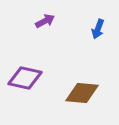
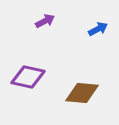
blue arrow: rotated 138 degrees counterclockwise
purple diamond: moved 3 px right, 1 px up
